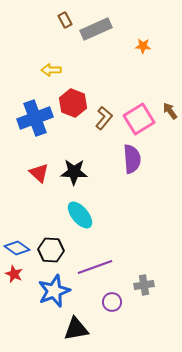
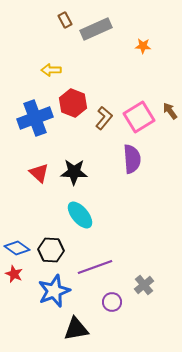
pink square: moved 2 px up
gray cross: rotated 30 degrees counterclockwise
